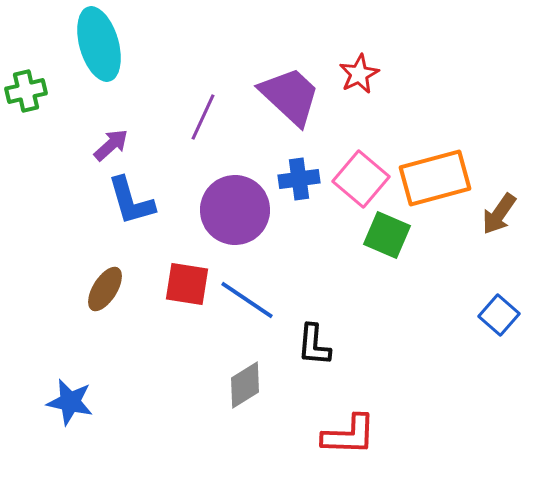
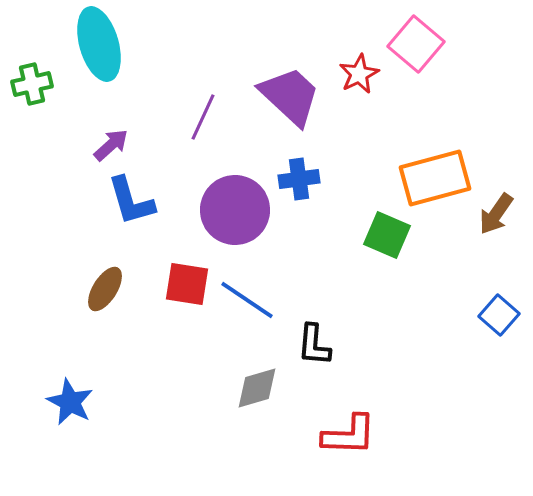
green cross: moved 6 px right, 7 px up
pink square: moved 55 px right, 135 px up
brown arrow: moved 3 px left
gray diamond: moved 12 px right, 3 px down; rotated 15 degrees clockwise
blue star: rotated 15 degrees clockwise
